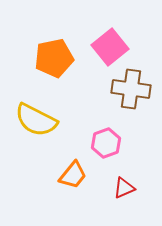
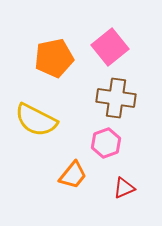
brown cross: moved 15 px left, 9 px down
